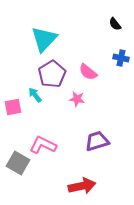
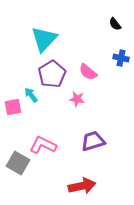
cyan arrow: moved 4 px left
purple trapezoid: moved 4 px left
